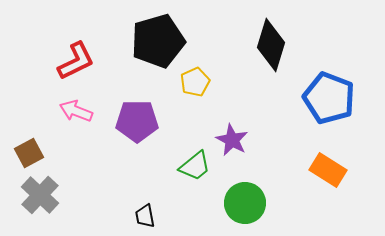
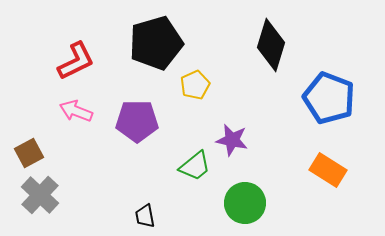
black pentagon: moved 2 px left, 2 px down
yellow pentagon: moved 3 px down
purple star: rotated 16 degrees counterclockwise
